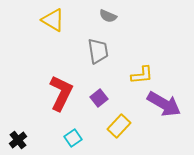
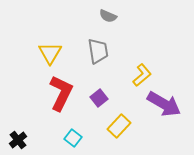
yellow triangle: moved 3 px left, 33 px down; rotated 30 degrees clockwise
yellow L-shape: rotated 35 degrees counterclockwise
cyan square: rotated 18 degrees counterclockwise
